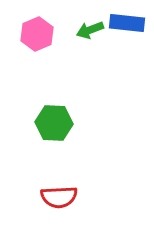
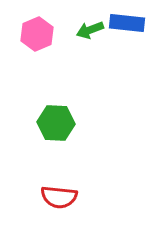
green hexagon: moved 2 px right
red semicircle: rotated 9 degrees clockwise
